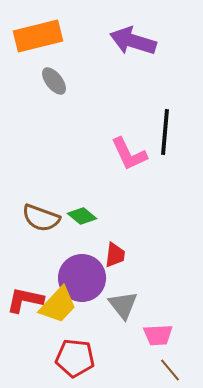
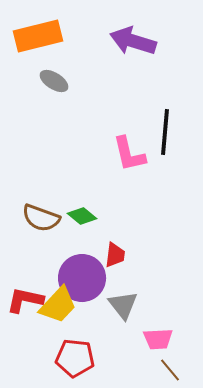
gray ellipse: rotated 20 degrees counterclockwise
pink L-shape: rotated 12 degrees clockwise
pink trapezoid: moved 4 px down
